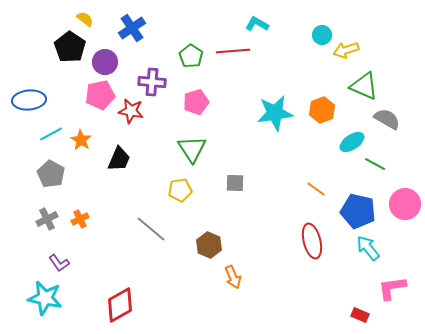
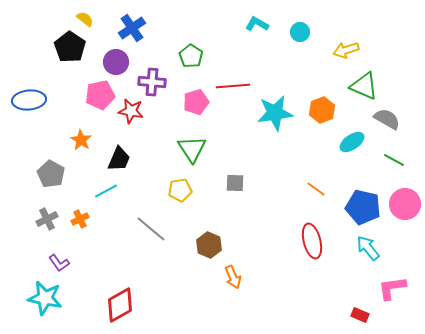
cyan circle at (322, 35): moved 22 px left, 3 px up
red line at (233, 51): moved 35 px down
purple circle at (105, 62): moved 11 px right
cyan line at (51, 134): moved 55 px right, 57 px down
green line at (375, 164): moved 19 px right, 4 px up
blue pentagon at (358, 211): moved 5 px right, 4 px up
